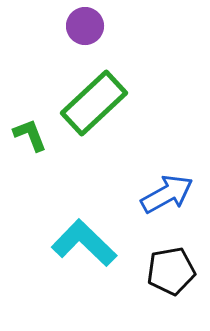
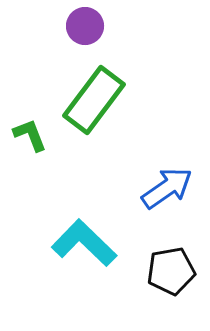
green rectangle: moved 3 px up; rotated 10 degrees counterclockwise
blue arrow: moved 6 px up; rotated 6 degrees counterclockwise
